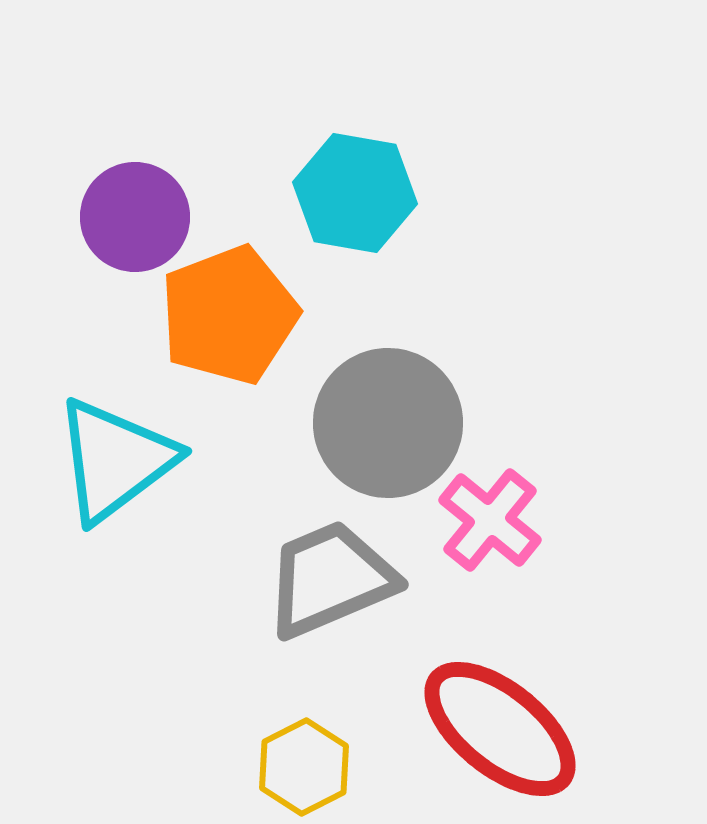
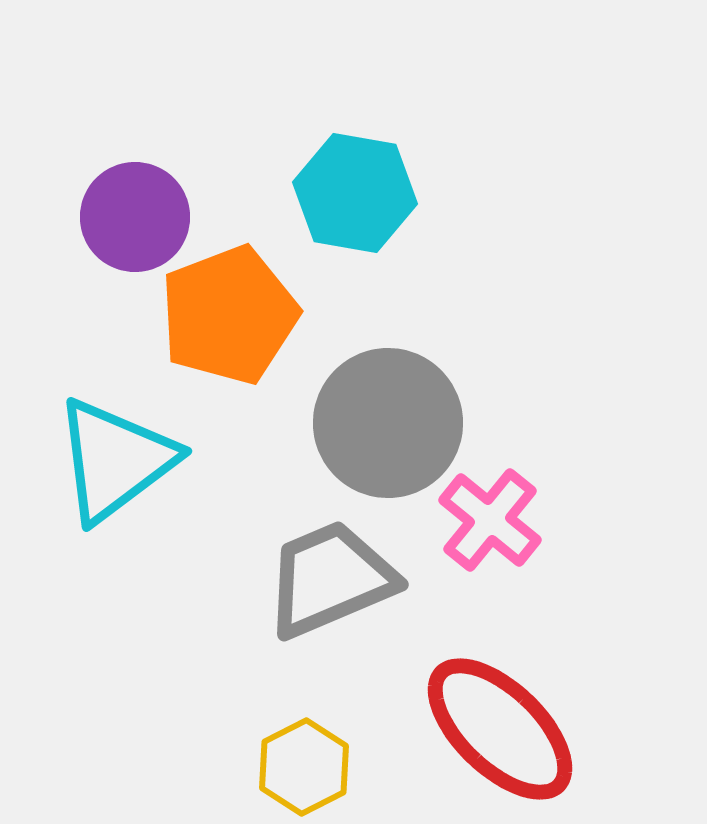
red ellipse: rotated 5 degrees clockwise
